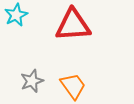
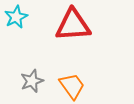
cyan star: moved 2 px down
orange trapezoid: moved 1 px left
